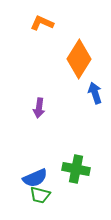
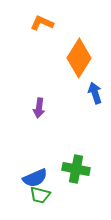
orange diamond: moved 1 px up
